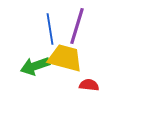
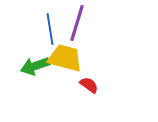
purple line: moved 3 px up
red semicircle: rotated 30 degrees clockwise
